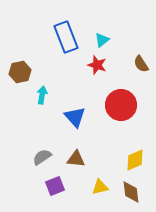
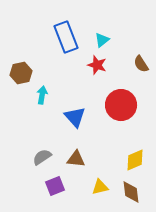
brown hexagon: moved 1 px right, 1 px down
